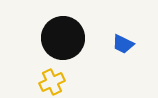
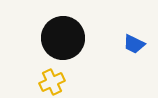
blue trapezoid: moved 11 px right
